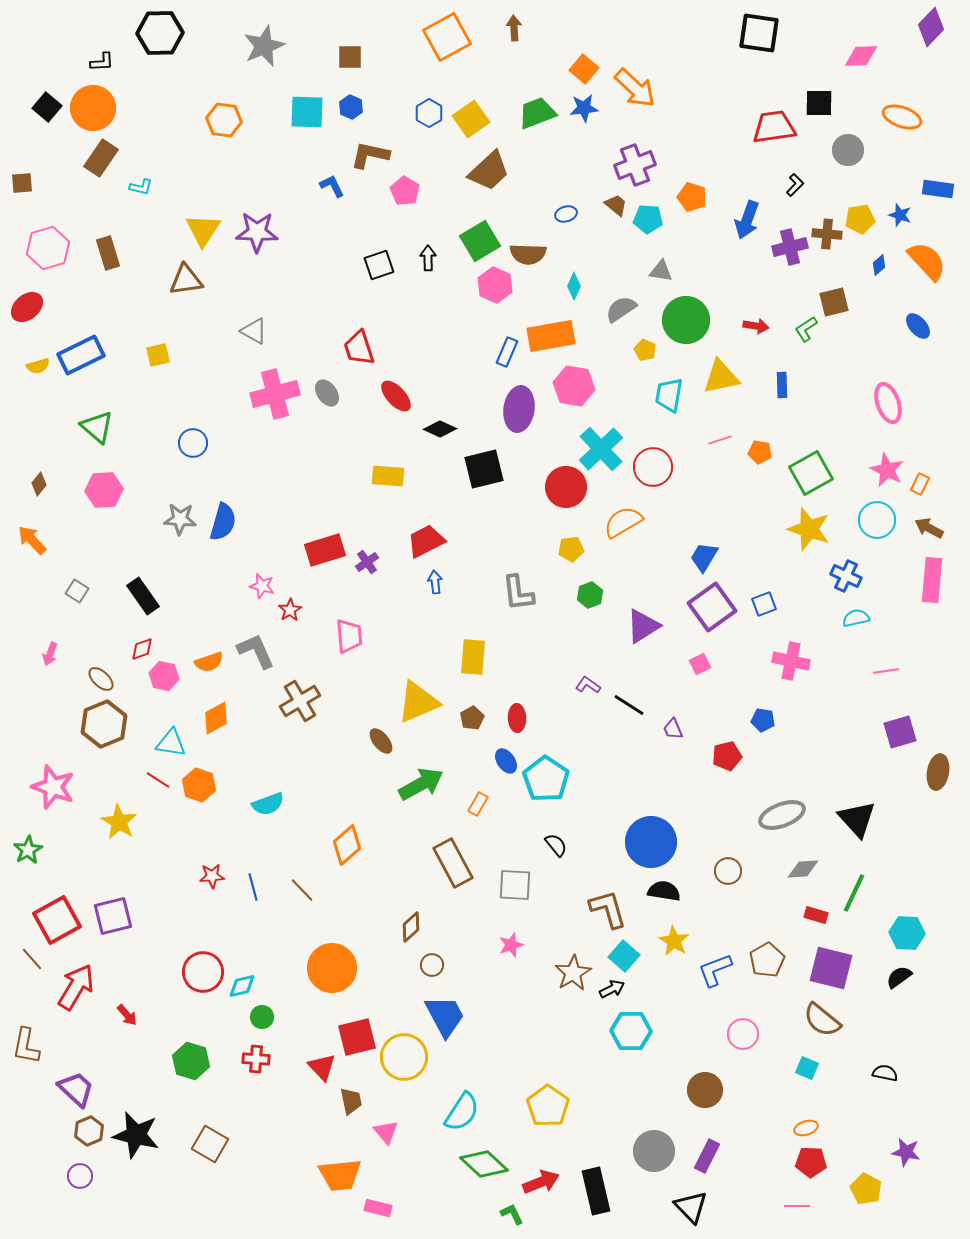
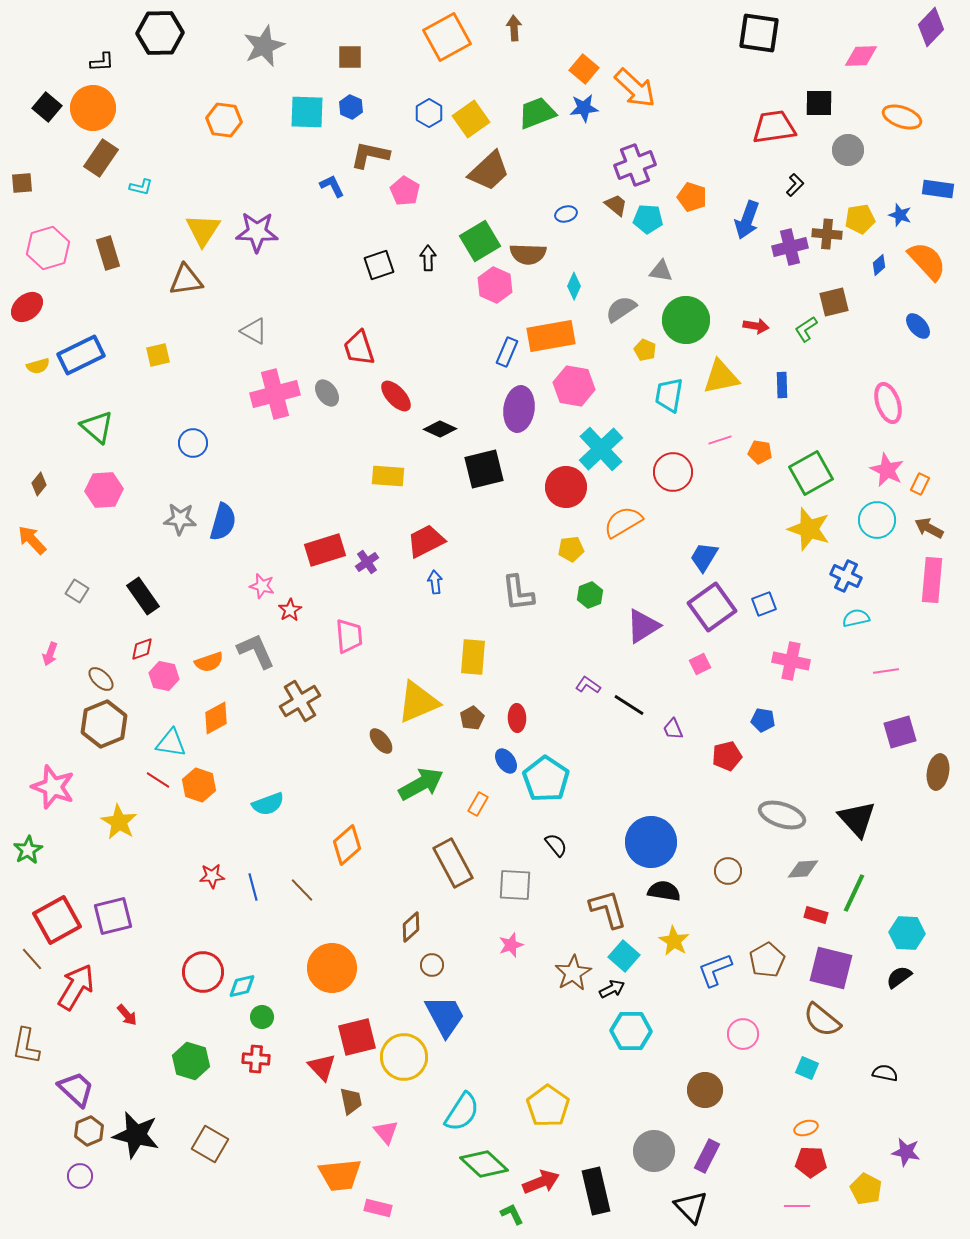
red circle at (653, 467): moved 20 px right, 5 px down
gray ellipse at (782, 815): rotated 39 degrees clockwise
